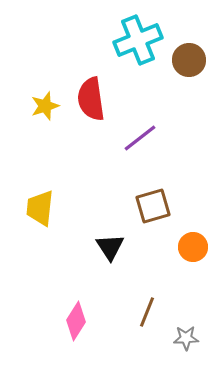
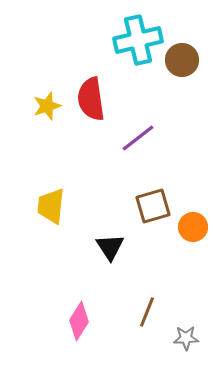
cyan cross: rotated 9 degrees clockwise
brown circle: moved 7 px left
yellow star: moved 2 px right
purple line: moved 2 px left
yellow trapezoid: moved 11 px right, 2 px up
orange circle: moved 20 px up
pink diamond: moved 3 px right
